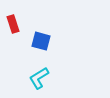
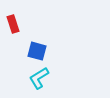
blue square: moved 4 px left, 10 px down
